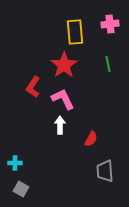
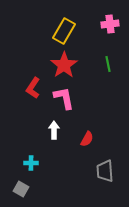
yellow rectangle: moved 11 px left, 1 px up; rotated 35 degrees clockwise
red L-shape: moved 1 px down
pink L-shape: moved 1 px right, 1 px up; rotated 15 degrees clockwise
white arrow: moved 6 px left, 5 px down
red semicircle: moved 4 px left
cyan cross: moved 16 px right
